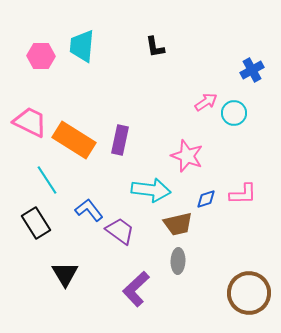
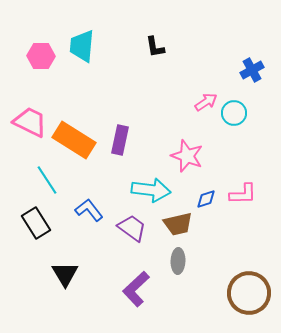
purple trapezoid: moved 12 px right, 3 px up
